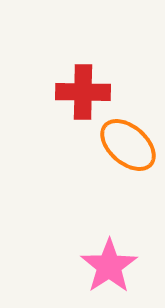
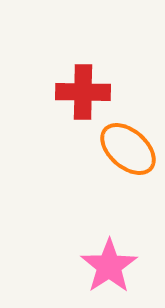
orange ellipse: moved 4 px down
